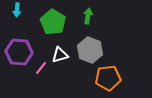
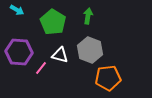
cyan arrow: rotated 64 degrees counterclockwise
white triangle: rotated 30 degrees clockwise
